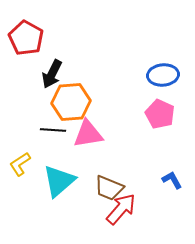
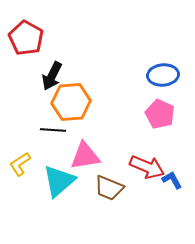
black arrow: moved 2 px down
pink triangle: moved 3 px left, 22 px down
red arrow: moved 26 px right, 42 px up; rotated 72 degrees clockwise
